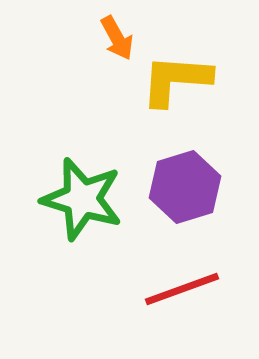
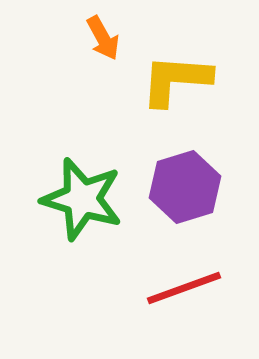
orange arrow: moved 14 px left
red line: moved 2 px right, 1 px up
